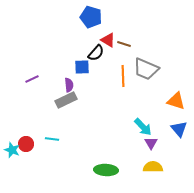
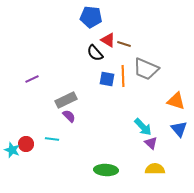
blue pentagon: rotated 10 degrees counterclockwise
black semicircle: moved 1 px left; rotated 96 degrees clockwise
blue square: moved 25 px right, 12 px down; rotated 14 degrees clockwise
purple semicircle: moved 31 px down; rotated 40 degrees counterclockwise
purple triangle: rotated 16 degrees counterclockwise
yellow semicircle: moved 2 px right, 2 px down
